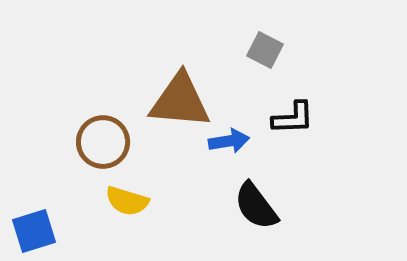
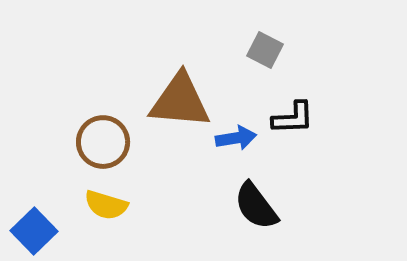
blue arrow: moved 7 px right, 3 px up
yellow semicircle: moved 21 px left, 4 px down
blue square: rotated 27 degrees counterclockwise
